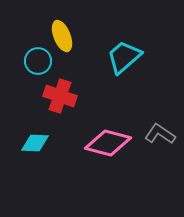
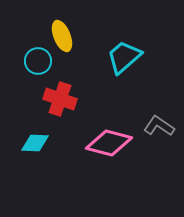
red cross: moved 3 px down
gray L-shape: moved 1 px left, 8 px up
pink diamond: moved 1 px right
